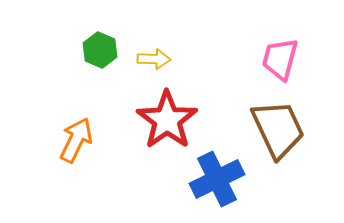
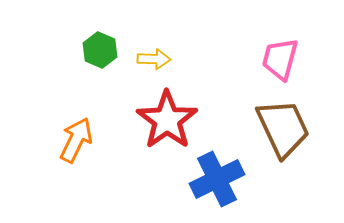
brown trapezoid: moved 5 px right, 1 px up
